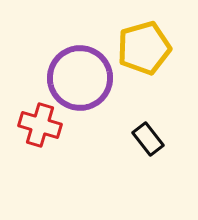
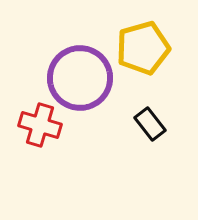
yellow pentagon: moved 1 px left
black rectangle: moved 2 px right, 15 px up
